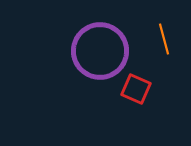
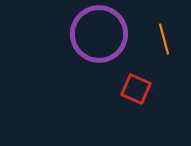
purple circle: moved 1 px left, 17 px up
